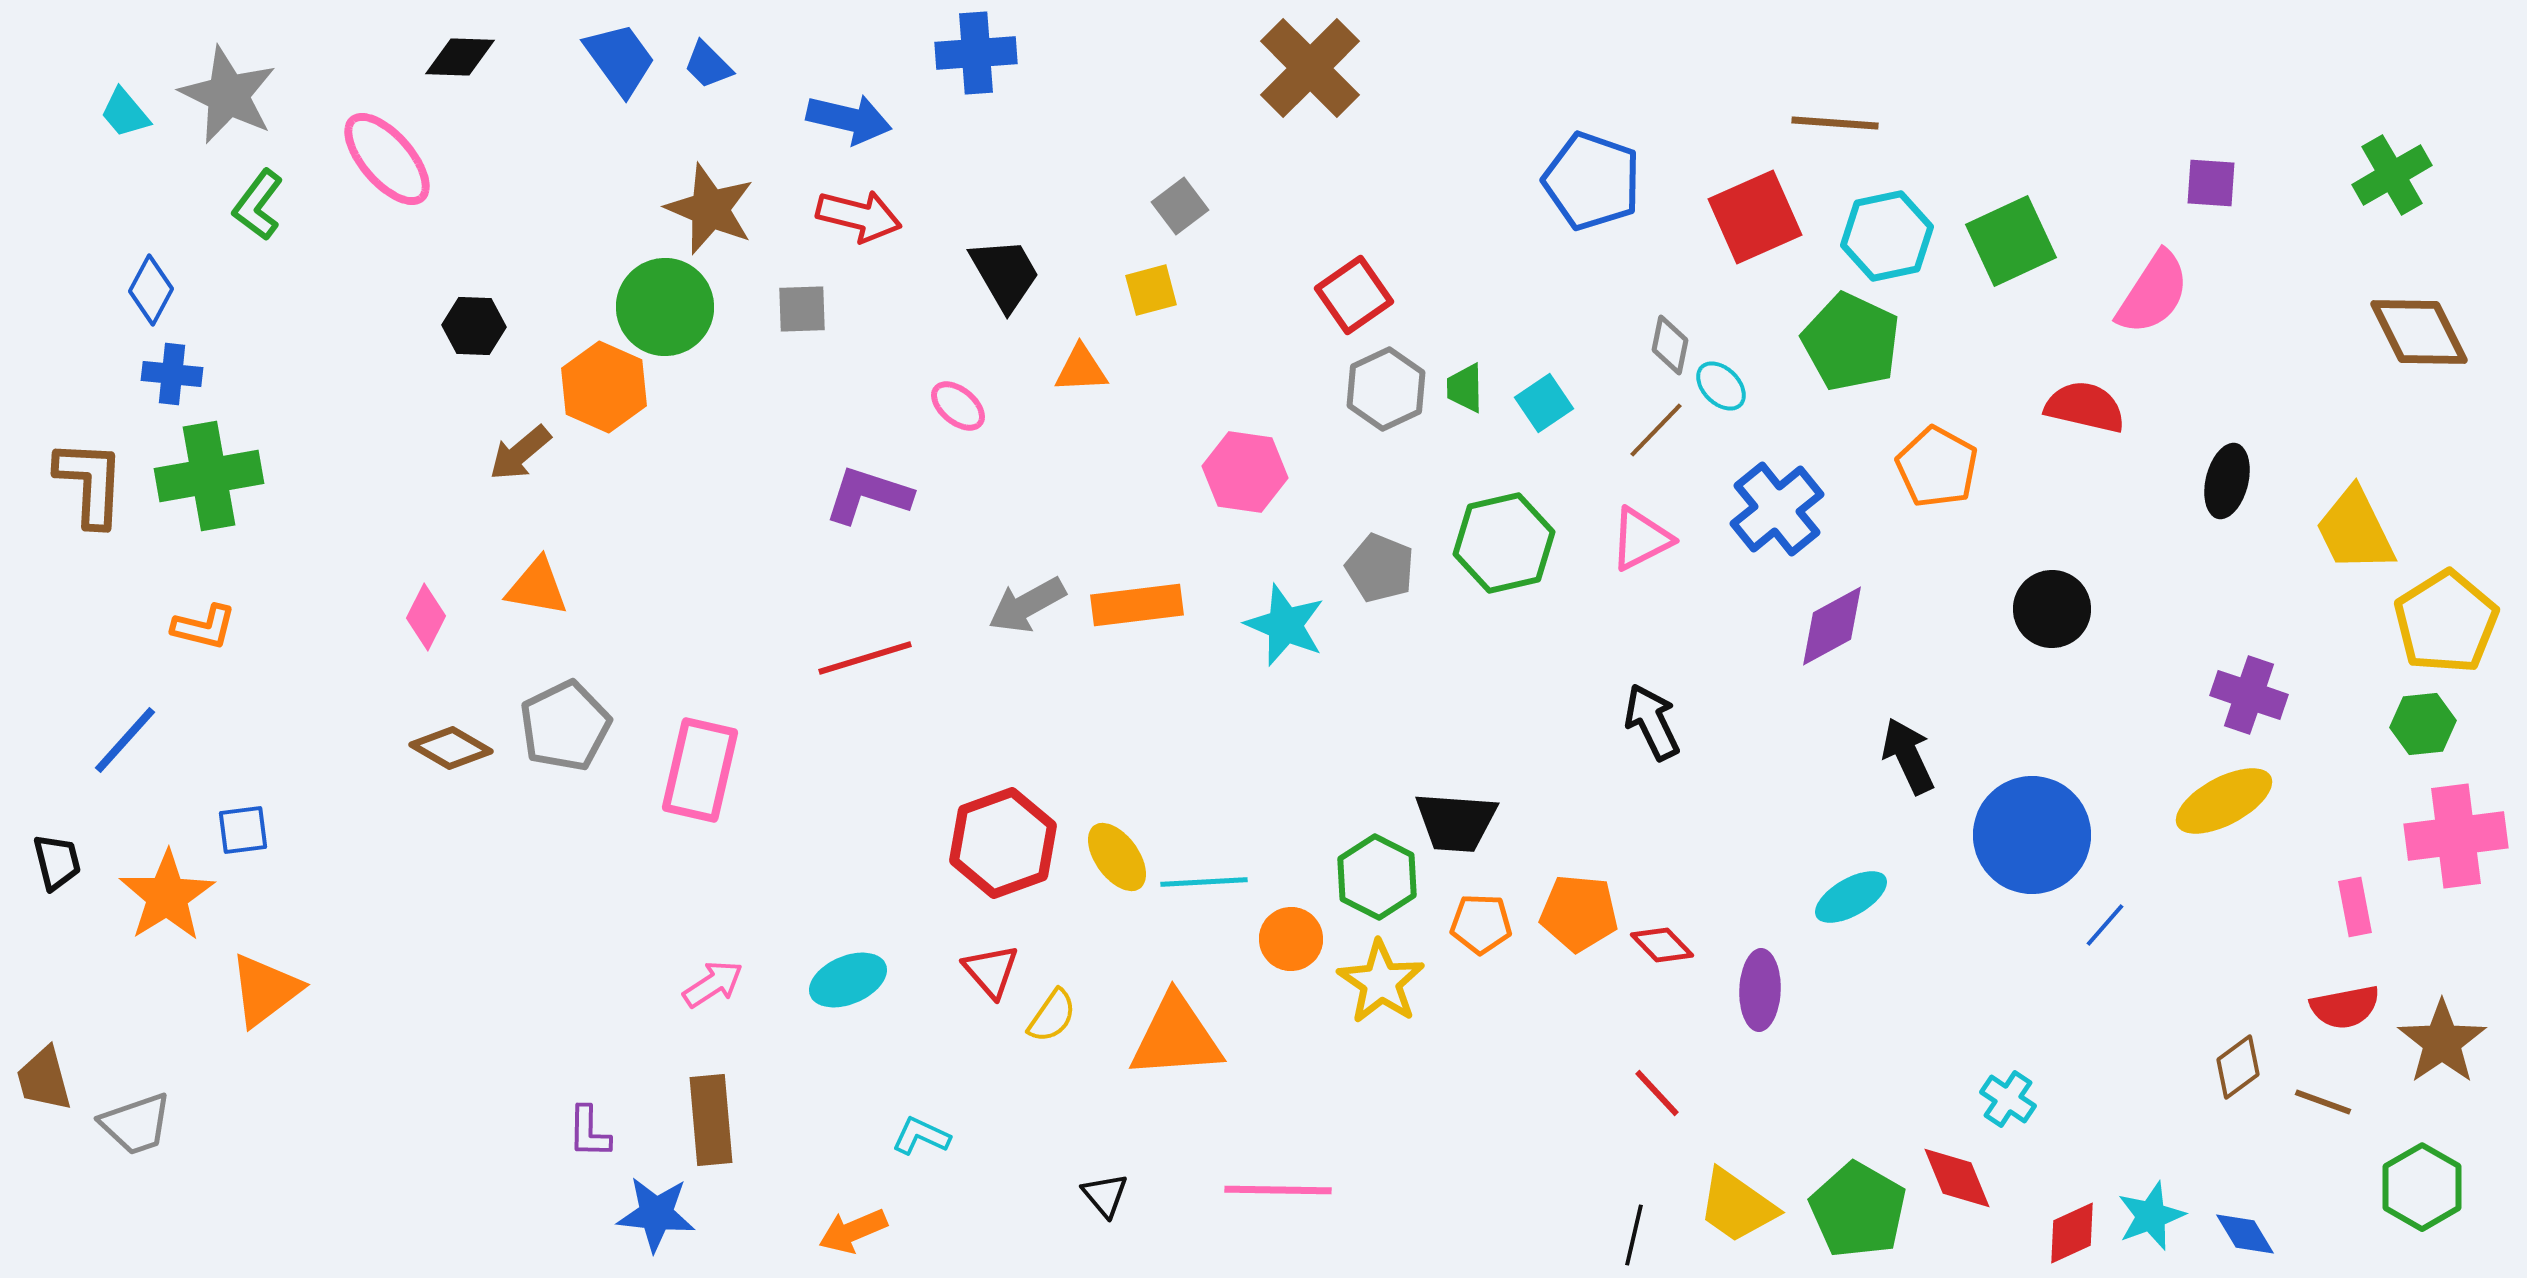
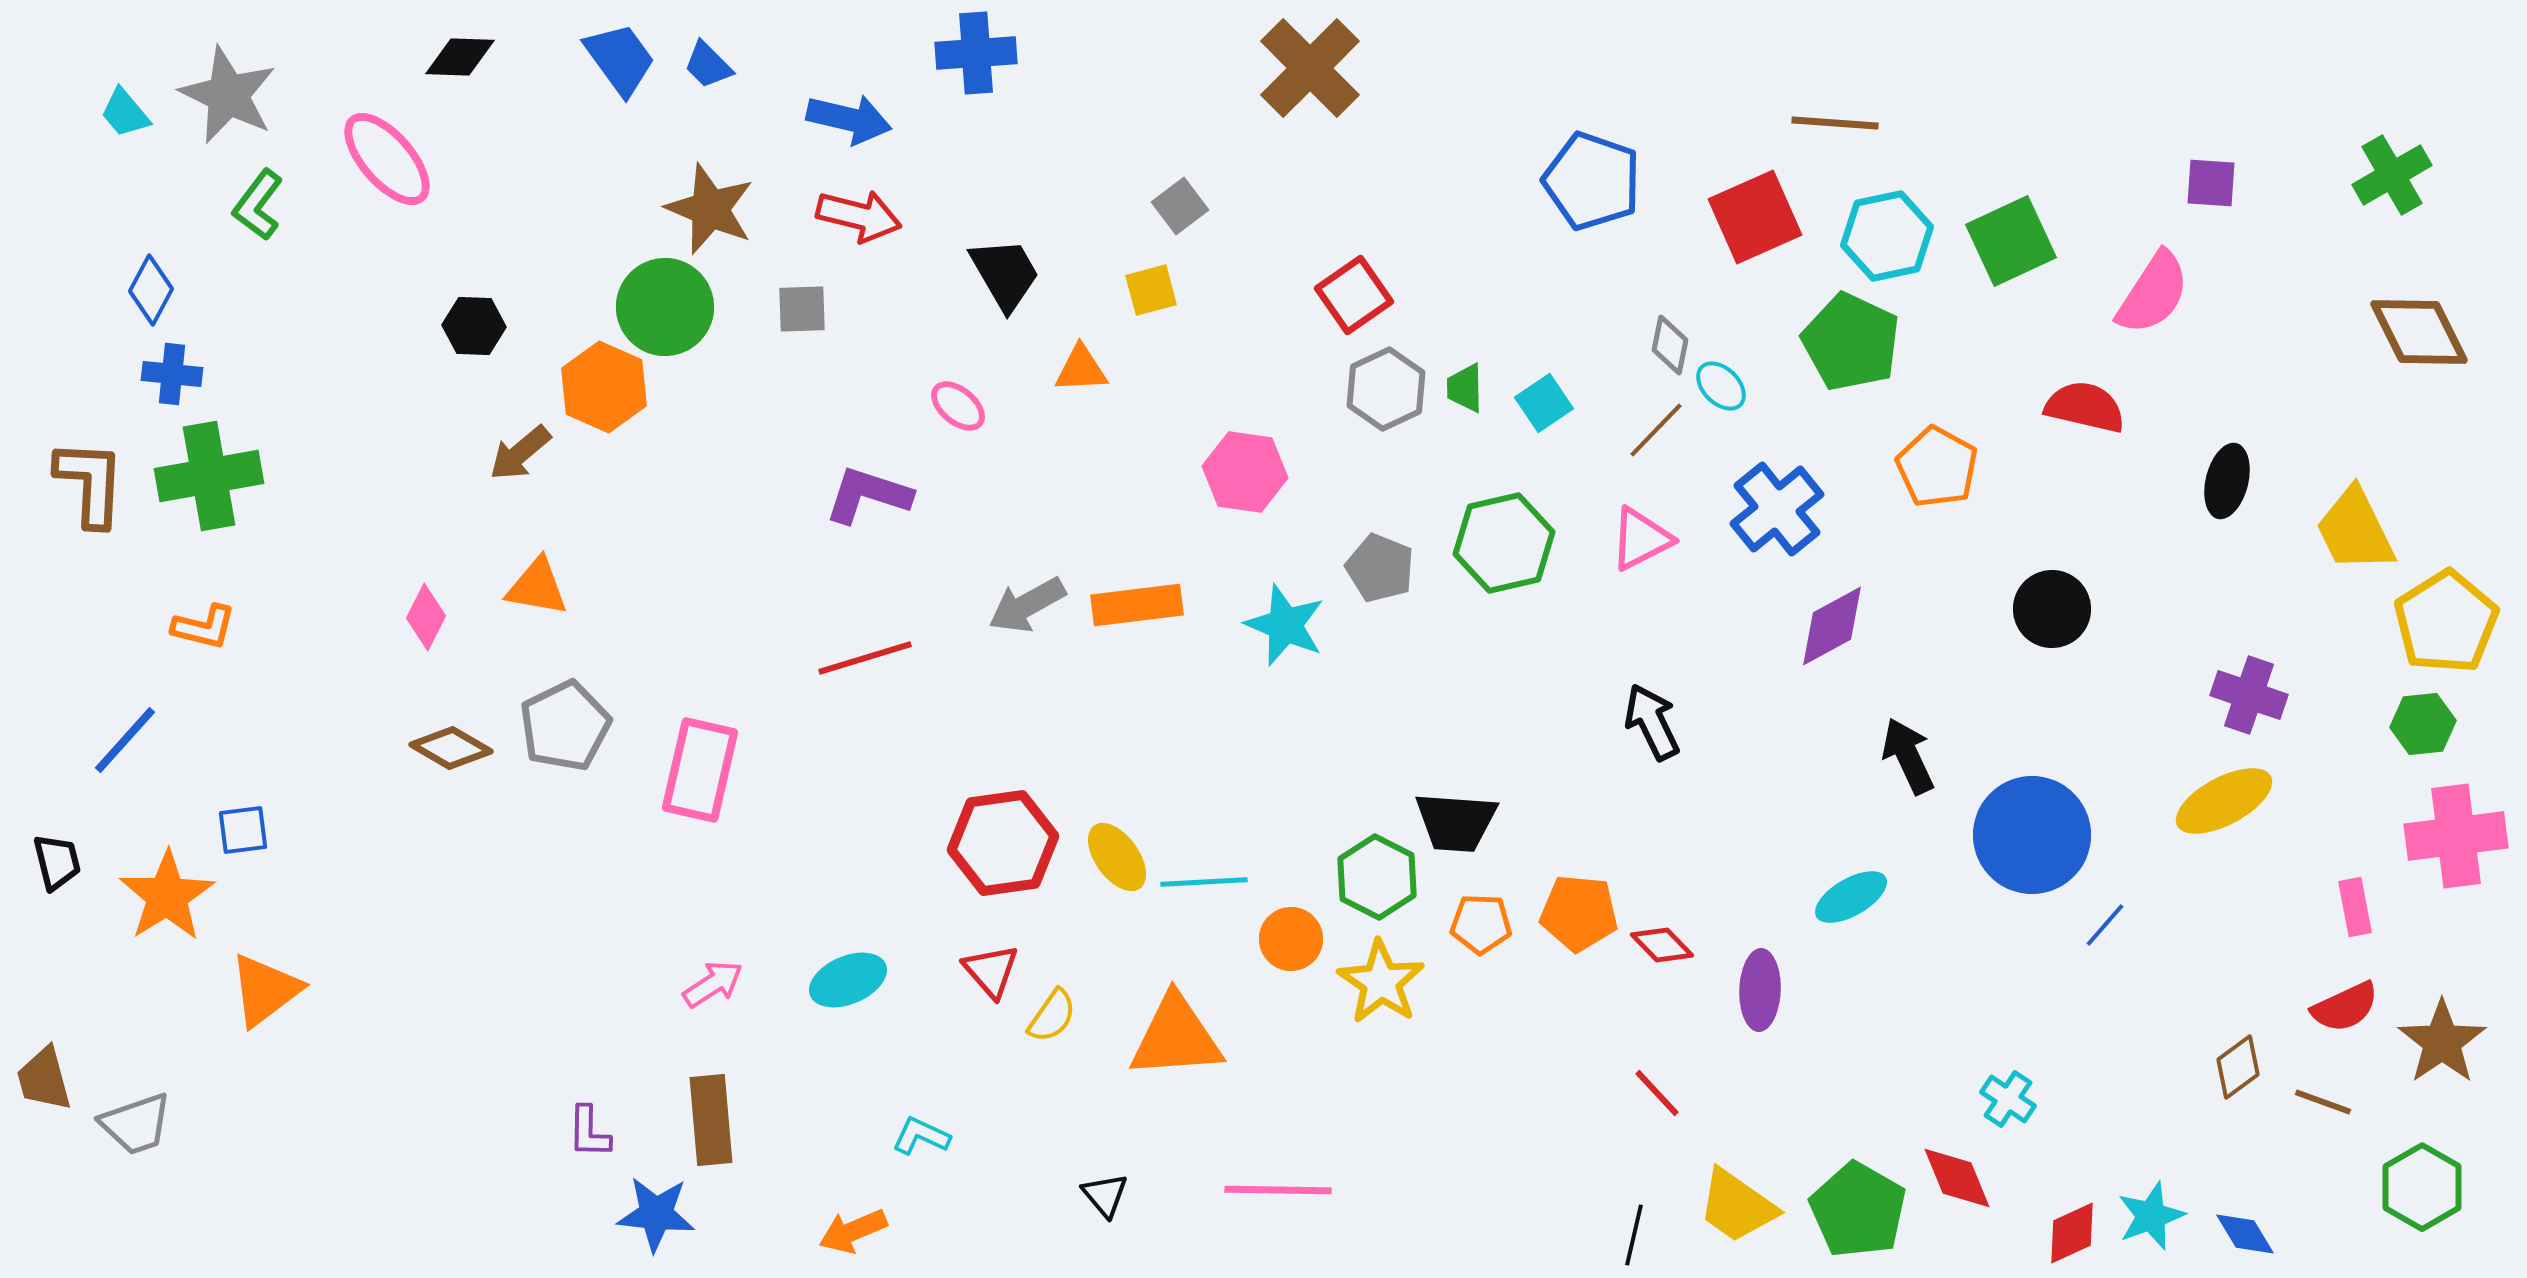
red hexagon at (1003, 843): rotated 12 degrees clockwise
red semicircle at (2345, 1007): rotated 14 degrees counterclockwise
